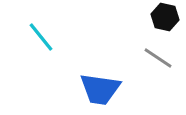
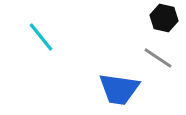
black hexagon: moved 1 px left, 1 px down
blue trapezoid: moved 19 px right
